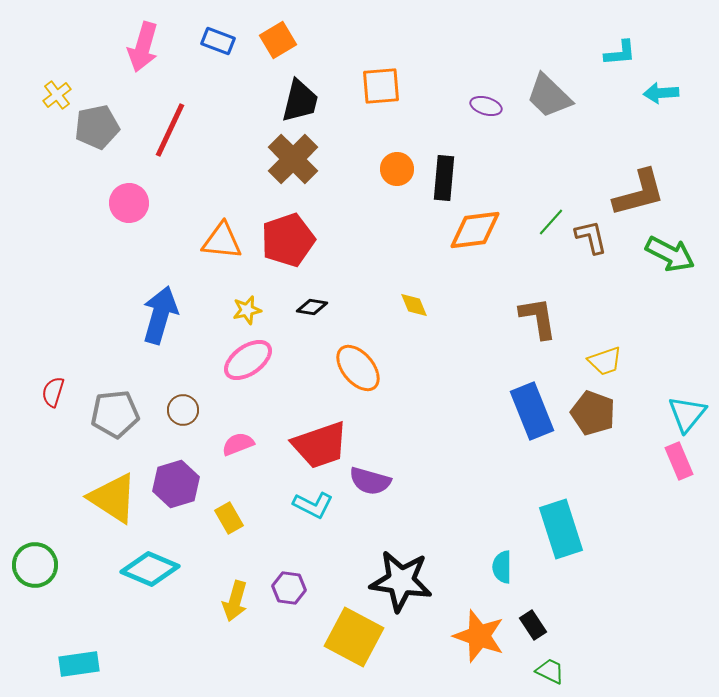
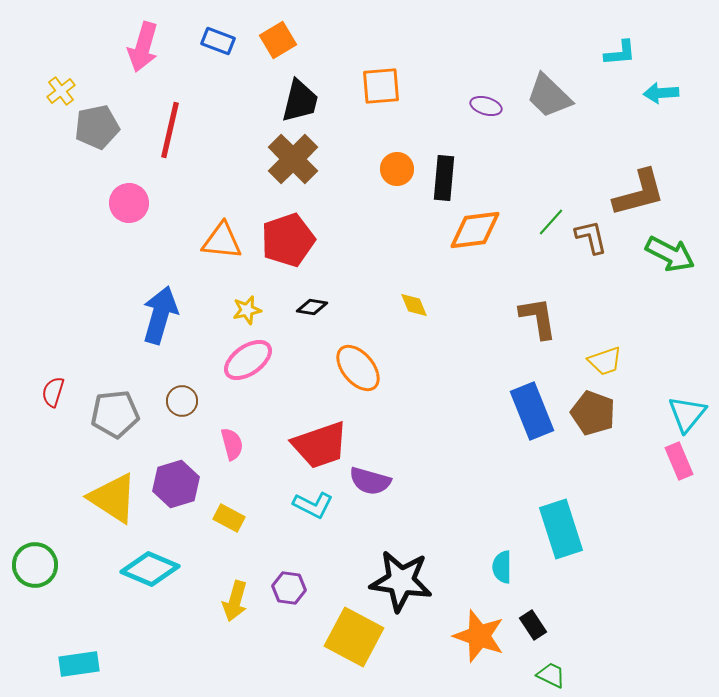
yellow cross at (57, 95): moved 4 px right, 4 px up
red line at (170, 130): rotated 12 degrees counterclockwise
brown circle at (183, 410): moved 1 px left, 9 px up
pink semicircle at (238, 444): moved 6 px left; rotated 96 degrees clockwise
yellow rectangle at (229, 518): rotated 32 degrees counterclockwise
green trapezoid at (550, 671): moved 1 px right, 4 px down
